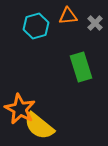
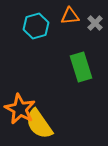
orange triangle: moved 2 px right
yellow semicircle: moved 2 px up; rotated 16 degrees clockwise
